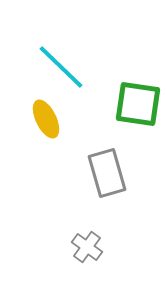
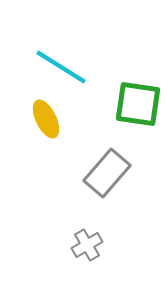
cyan line: rotated 12 degrees counterclockwise
gray rectangle: rotated 57 degrees clockwise
gray cross: moved 2 px up; rotated 24 degrees clockwise
